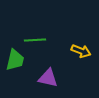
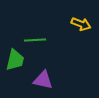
yellow arrow: moved 27 px up
purple triangle: moved 5 px left, 2 px down
